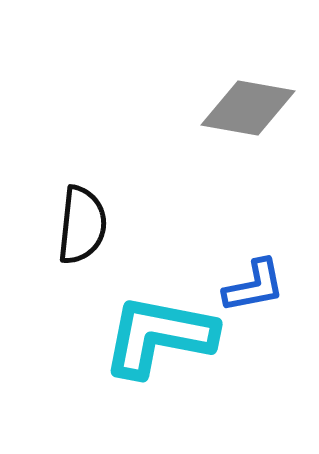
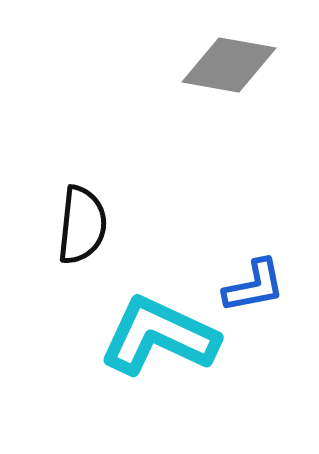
gray diamond: moved 19 px left, 43 px up
cyan L-shape: rotated 14 degrees clockwise
